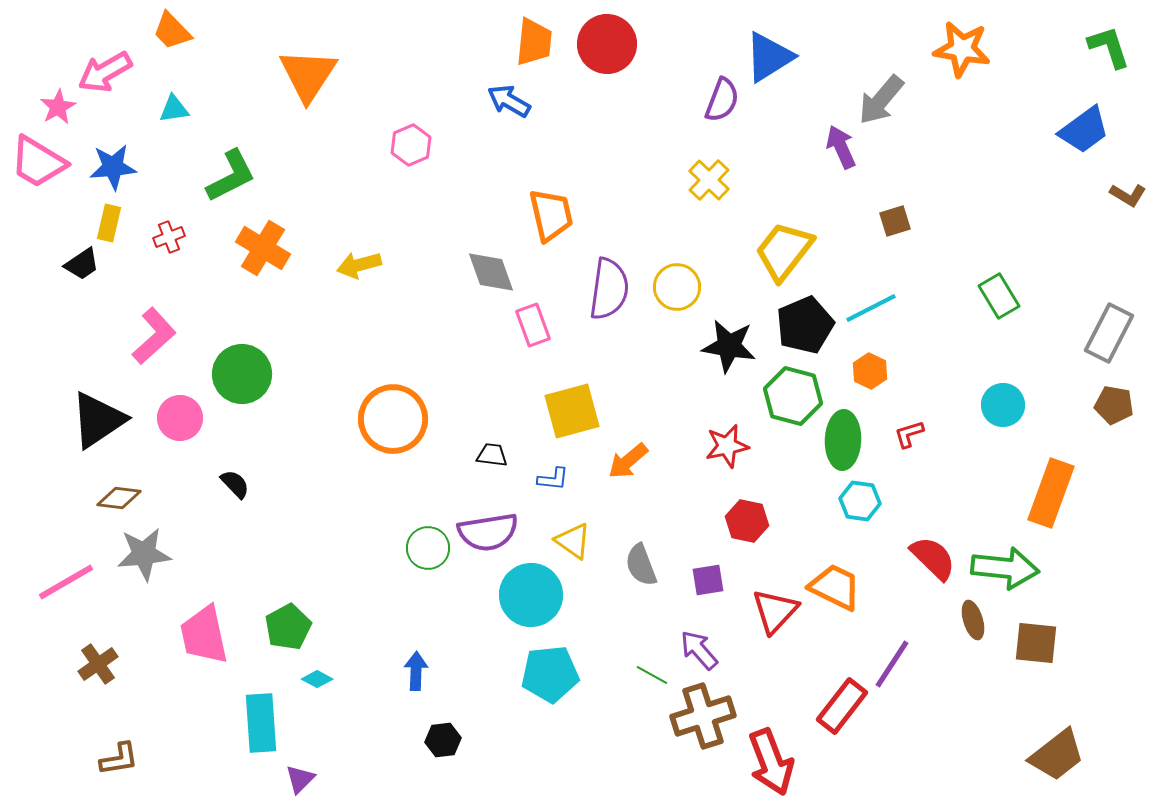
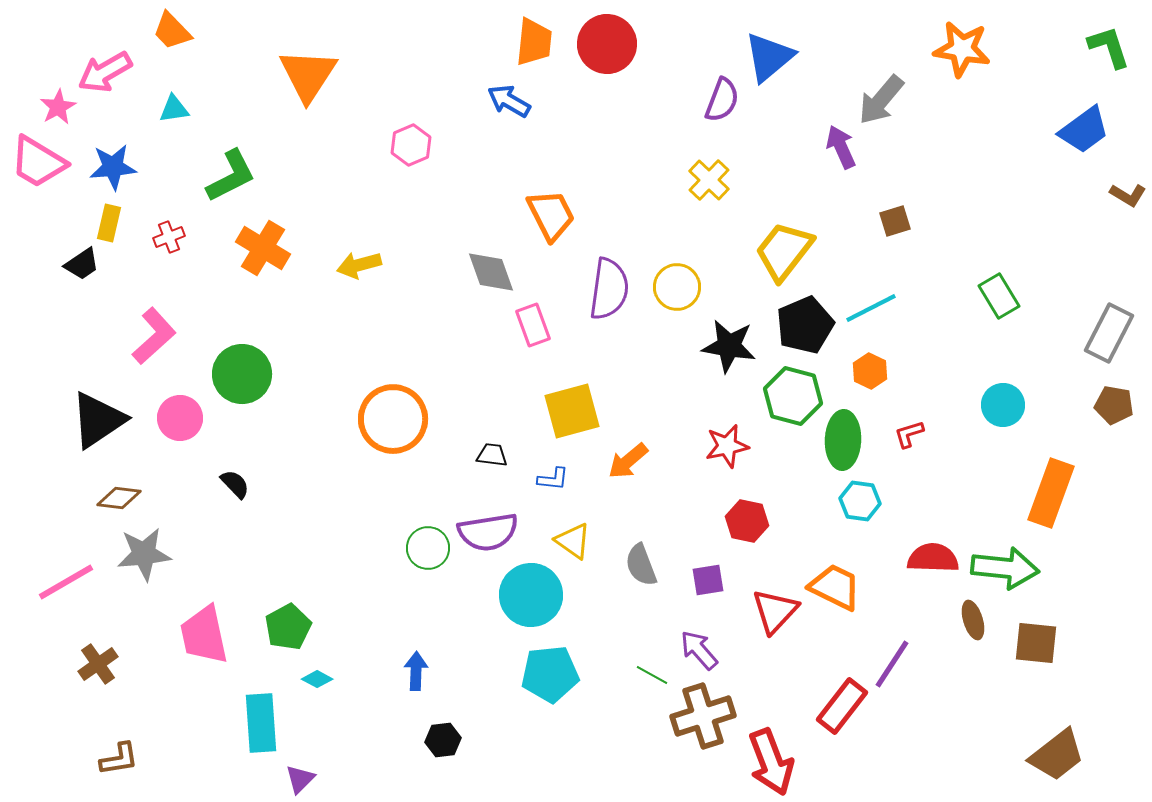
blue triangle at (769, 57): rotated 8 degrees counterclockwise
orange trapezoid at (551, 215): rotated 14 degrees counterclockwise
red semicircle at (933, 558): rotated 42 degrees counterclockwise
